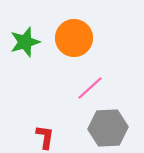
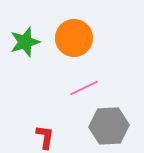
pink line: moved 6 px left; rotated 16 degrees clockwise
gray hexagon: moved 1 px right, 2 px up
